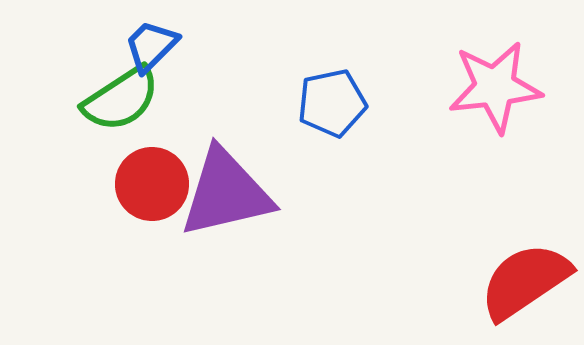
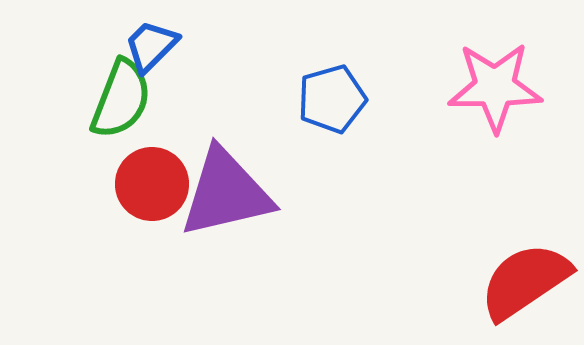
pink star: rotated 6 degrees clockwise
green semicircle: rotated 36 degrees counterclockwise
blue pentagon: moved 4 px up; rotated 4 degrees counterclockwise
